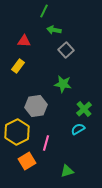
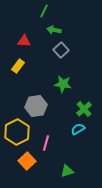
gray square: moved 5 px left
orange square: rotated 12 degrees counterclockwise
